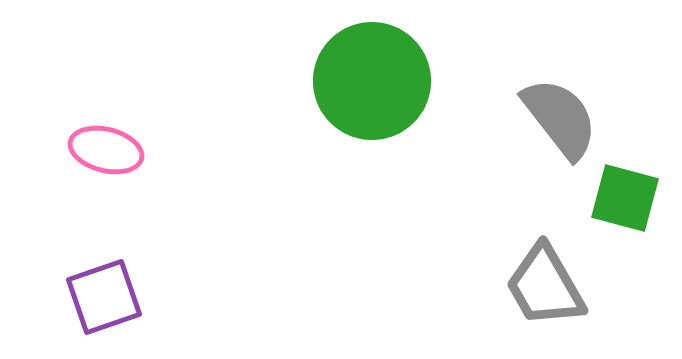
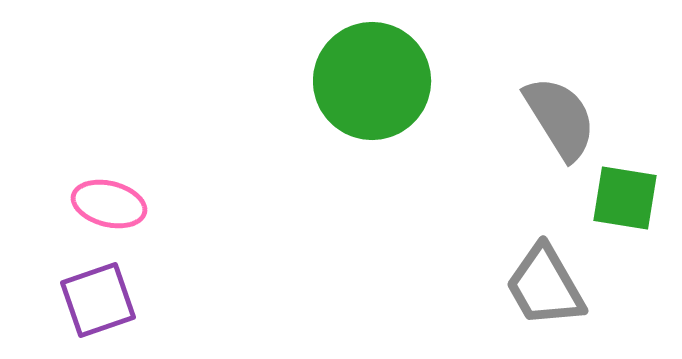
gray semicircle: rotated 6 degrees clockwise
pink ellipse: moved 3 px right, 54 px down
green square: rotated 6 degrees counterclockwise
purple square: moved 6 px left, 3 px down
